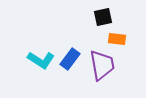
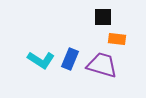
black square: rotated 12 degrees clockwise
blue rectangle: rotated 15 degrees counterclockwise
purple trapezoid: rotated 64 degrees counterclockwise
